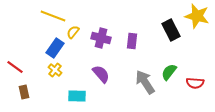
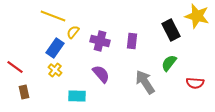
purple cross: moved 1 px left, 3 px down
green semicircle: moved 9 px up
